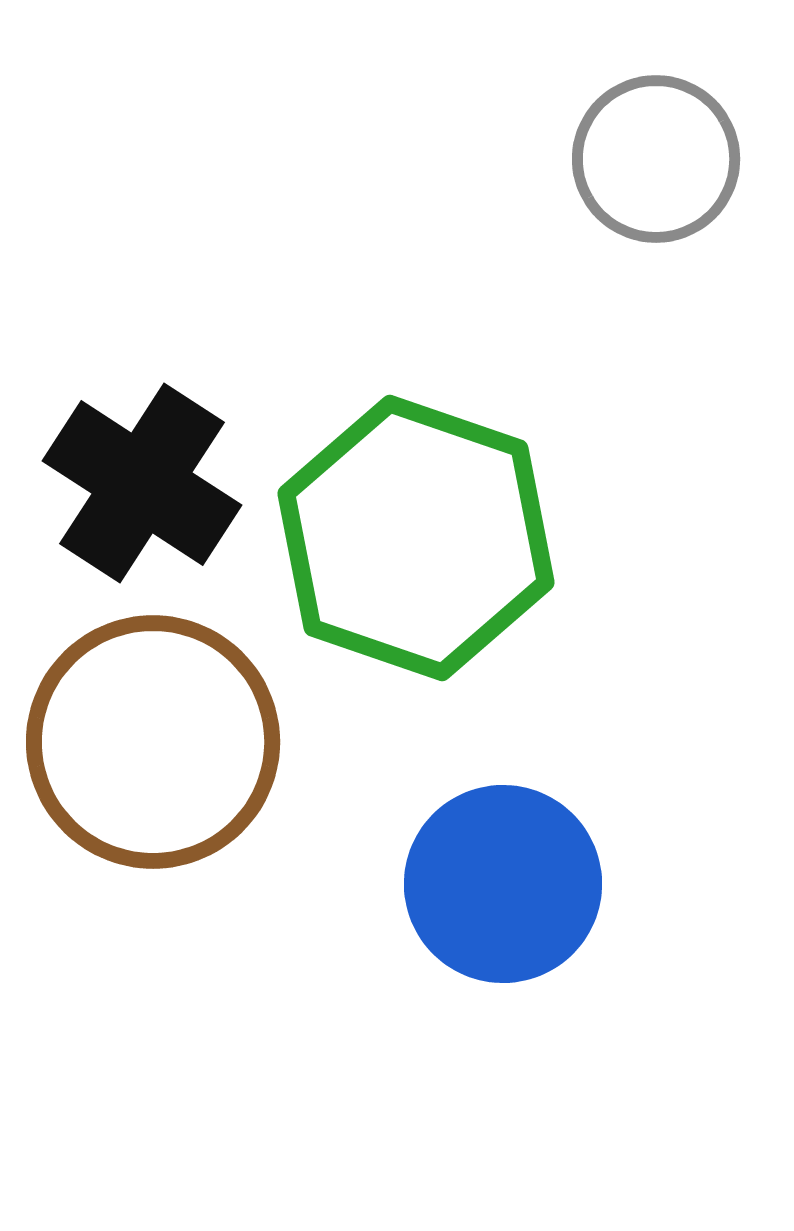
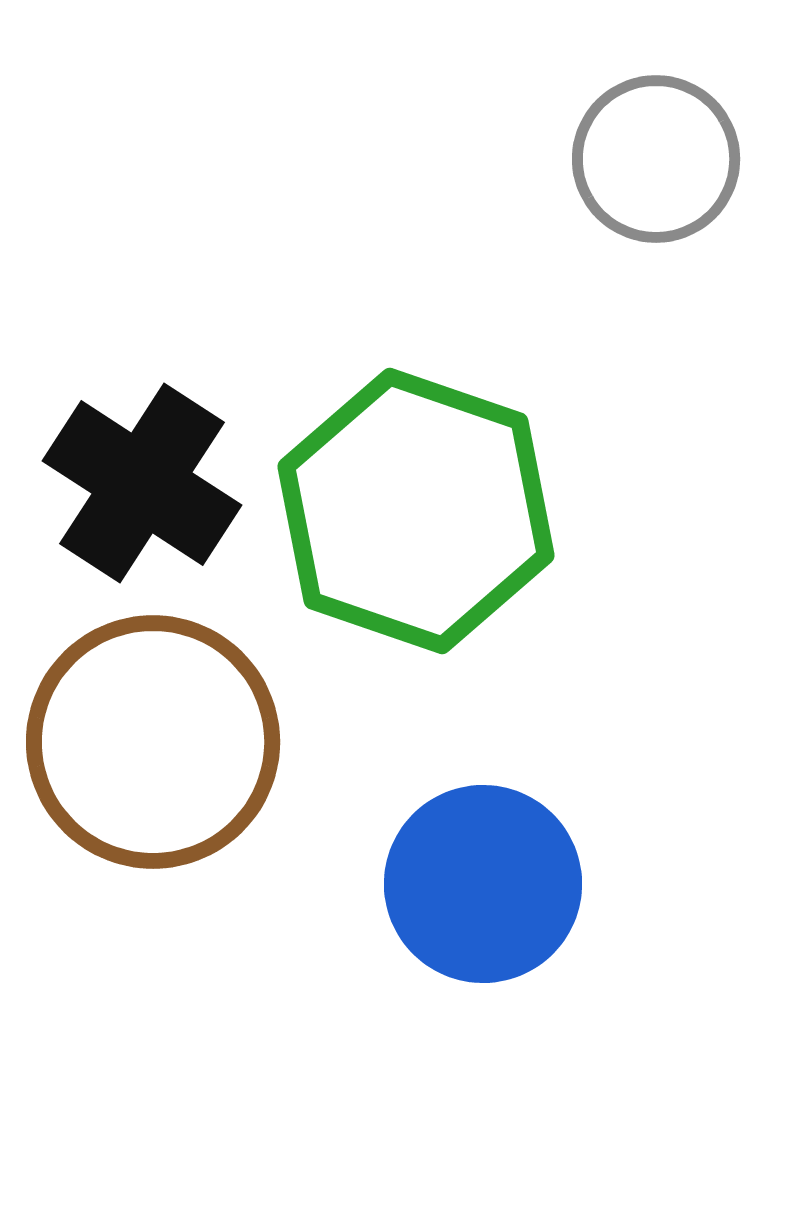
green hexagon: moved 27 px up
blue circle: moved 20 px left
